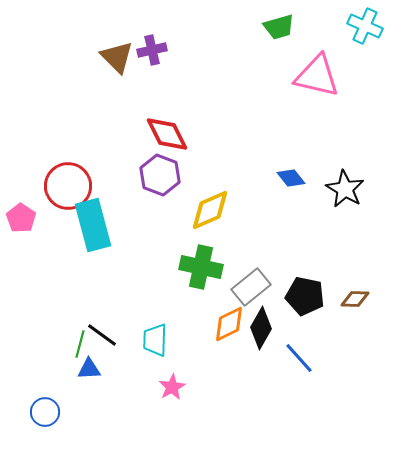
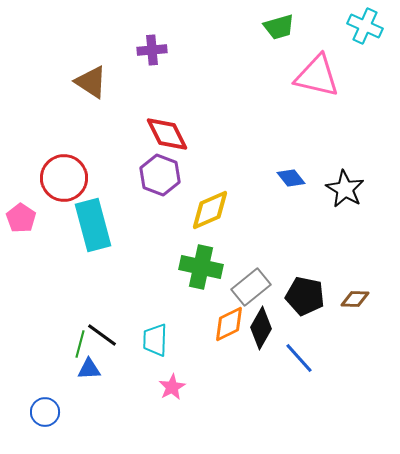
purple cross: rotated 8 degrees clockwise
brown triangle: moved 26 px left, 25 px down; rotated 12 degrees counterclockwise
red circle: moved 4 px left, 8 px up
